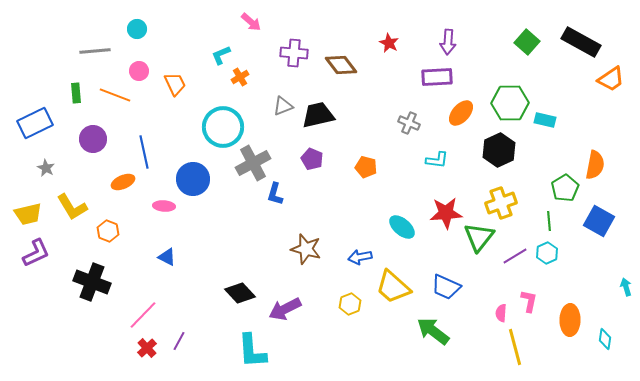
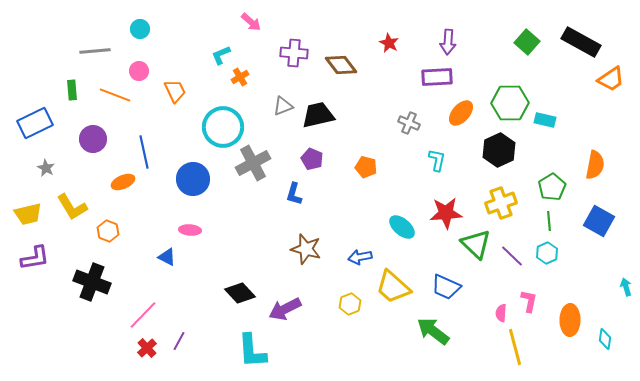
cyan circle at (137, 29): moved 3 px right
orange trapezoid at (175, 84): moved 7 px down
green rectangle at (76, 93): moved 4 px left, 3 px up
cyan L-shape at (437, 160): rotated 85 degrees counterclockwise
green pentagon at (565, 188): moved 13 px left, 1 px up
blue L-shape at (275, 194): moved 19 px right
pink ellipse at (164, 206): moved 26 px right, 24 px down
green triangle at (479, 237): moved 3 px left, 7 px down; rotated 24 degrees counterclockwise
purple L-shape at (36, 253): moved 1 px left, 5 px down; rotated 16 degrees clockwise
purple line at (515, 256): moved 3 px left; rotated 75 degrees clockwise
